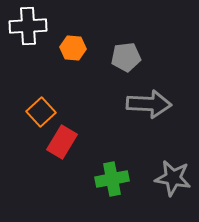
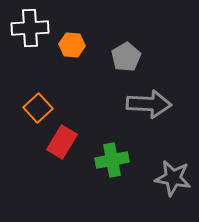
white cross: moved 2 px right, 2 px down
orange hexagon: moved 1 px left, 3 px up
gray pentagon: rotated 24 degrees counterclockwise
orange square: moved 3 px left, 4 px up
green cross: moved 19 px up
